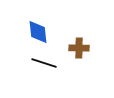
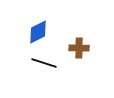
blue diamond: rotated 70 degrees clockwise
